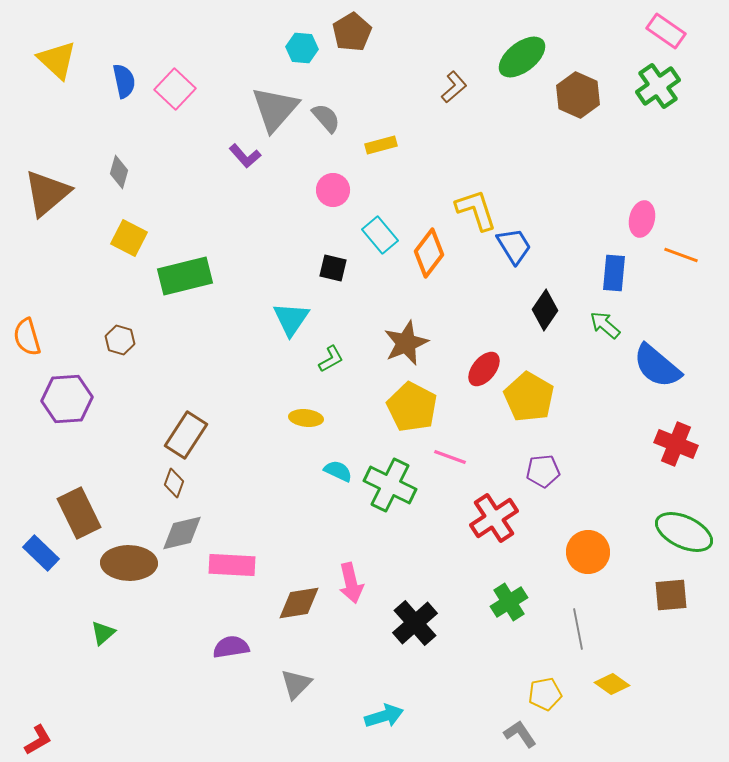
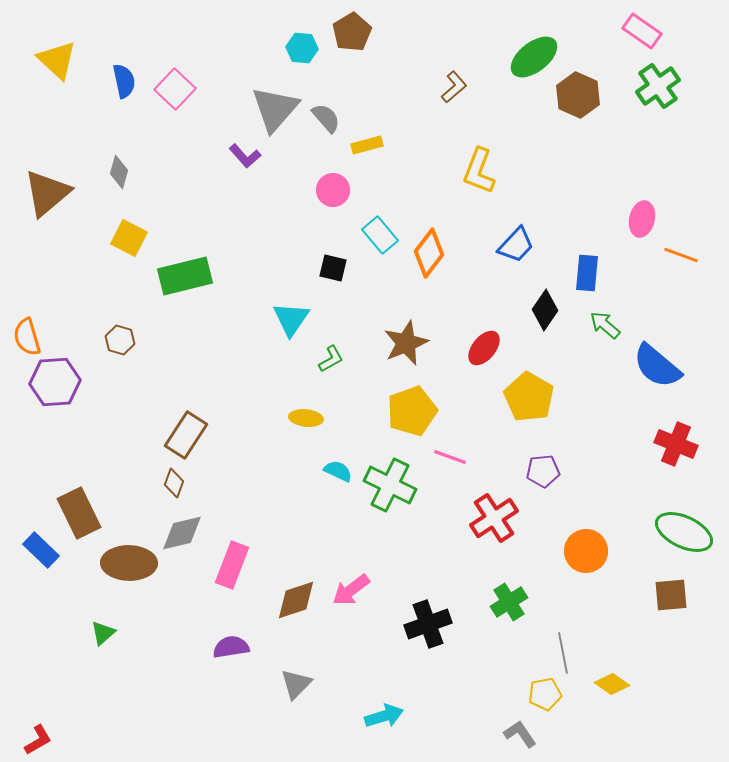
pink rectangle at (666, 31): moved 24 px left
green ellipse at (522, 57): moved 12 px right
yellow rectangle at (381, 145): moved 14 px left
yellow L-shape at (476, 210): moved 3 px right, 39 px up; rotated 141 degrees counterclockwise
blue trapezoid at (514, 246): moved 2 px right, 1 px up; rotated 75 degrees clockwise
blue rectangle at (614, 273): moved 27 px left
red ellipse at (484, 369): moved 21 px up
purple hexagon at (67, 399): moved 12 px left, 17 px up
yellow pentagon at (412, 407): moved 4 px down; rotated 24 degrees clockwise
orange circle at (588, 552): moved 2 px left, 1 px up
blue rectangle at (41, 553): moved 3 px up
pink rectangle at (232, 565): rotated 72 degrees counterclockwise
pink arrow at (351, 583): moved 7 px down; rotated 66 degrees clockwise
brown diamond at (299, 603): moved 3 px left, 3 px up; rotated 9 degrees counterclockwise
black cross at (415, 623): moved 13 px right, 1 px down; rotated 21 degrees clockwise
gray line at (578, 629): moved 15 px left, 24 px down
